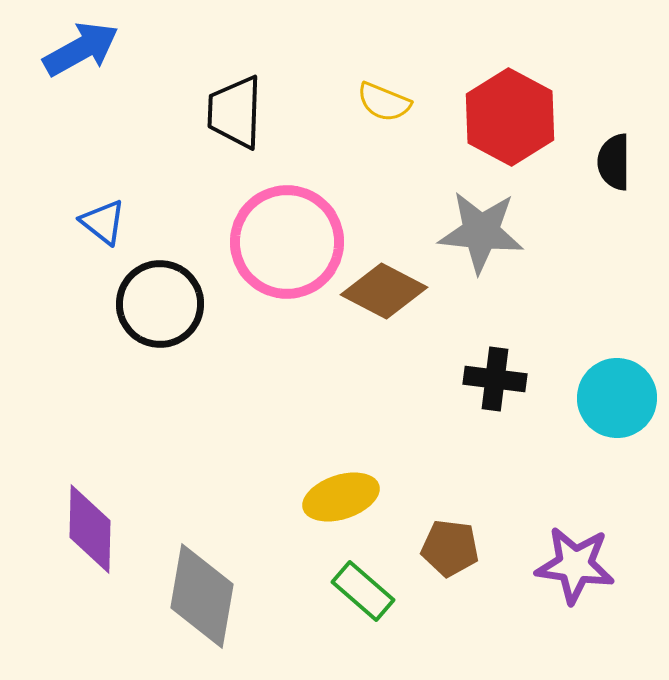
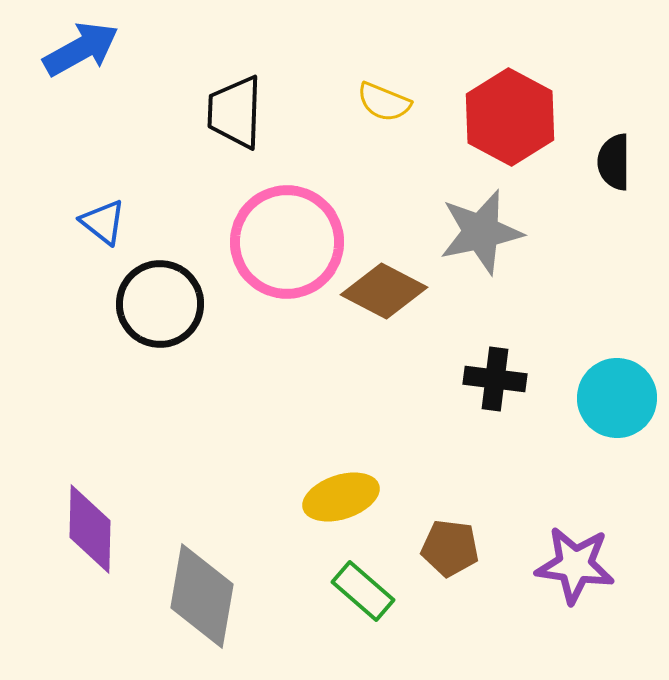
gray star: rotated 18 degrees counterclockwise
